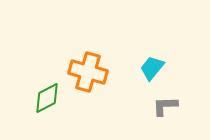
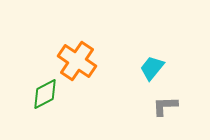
orange cross: moved 11 px left, 11 px up; rotated 18 degrees clockwise
green diamond: moved 2 px left, 4 px up
